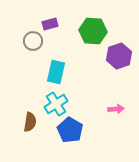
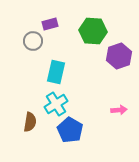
pink arrow: moved 3 px right, 1 px down
